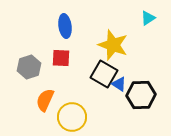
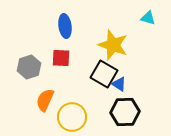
cyan triangle: rotated 49 degrees clockwise
black hexagon: moved 16 px left, 17 px down
